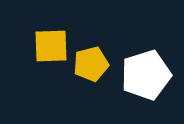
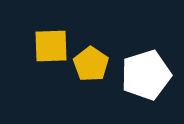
yellow pentagon: rotated 24 degrees counterclockwise
